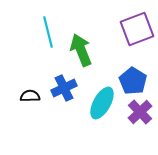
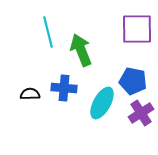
purple square: rotated 20 degrees clockwise
blue pentagon: rotated 20 degrees counterclockwise
blue cross: rotated 30 degrees clockwise
black semicircle: moved 2 px up
purple cross: moved 1 px right, 1 px down; rotated 10 degrees clockwise
